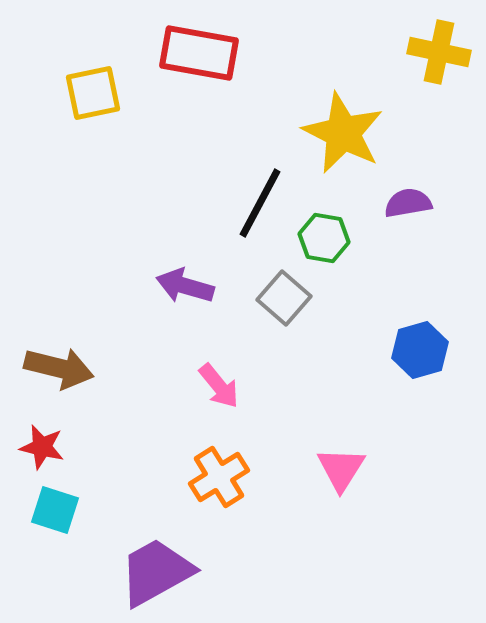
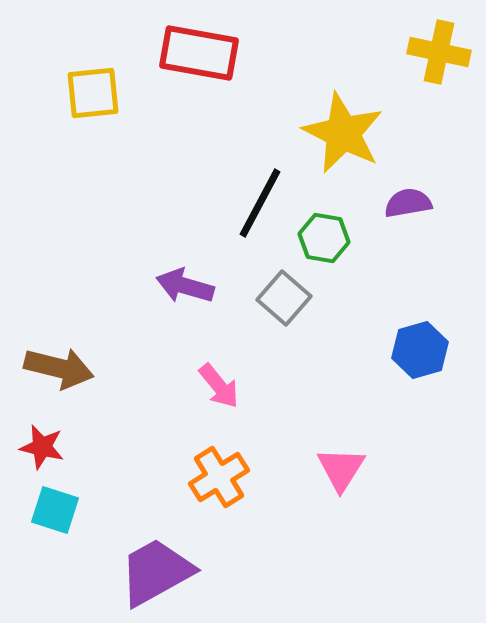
yellow square: rotated 6 degrees clockwise
